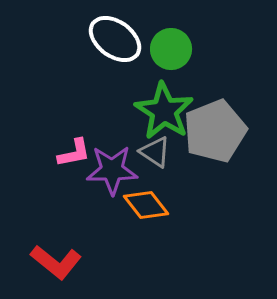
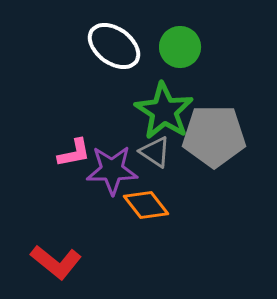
white ellipse: moved 1 px left, 7 px down
green circle: moved 9 px right, 2 px up
gray pentagon: moved 1 px left, 5 px down; rotated 22 degrees clockwise
